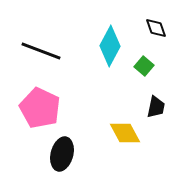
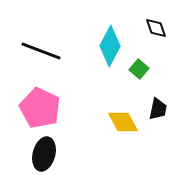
green square: moved 5 px left, 3 px down
black trapezoid: moved 2 px right, 2 px down
yellow diamond: moved 2 px left, 11 px up
black ellipse: moved 18 px left
